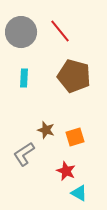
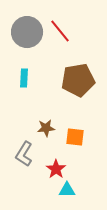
gray circle: moved 6 px right
brown pentagon: moved 4 px right, 4 px down; rotated 24 degrees counterclockwise
brown star: moved 2 px up; rotated 24 degrees counterclockwise
orange square: rotated 24 degrees clockwise
gray L-shape: rotated 25 degrees counterclockwise
red star: moved 10 px left, 2 px up; rotated 12 degrees clockwise
cyan triangle: moved 12 px left, 3 px up; rotated 30 degrees counterclockwise
